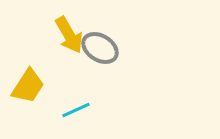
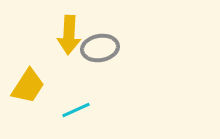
yellow arrow: rotated 33 degrees clockwise
gray ellipse: rotated 42 degrees counterclockwise
